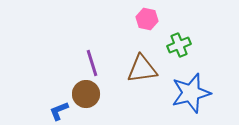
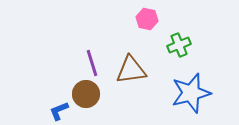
brown triangle: moved 11 px left, 1 px down
